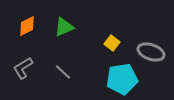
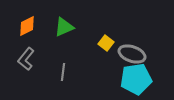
yellow square: moved 6 px left
gray ellipse: moved 19 px left, 2 px down
gray L-shape: moved 3 px right, 9 px up; rotated 20 degrees counterclockwise
gray line: rotated 54 degrees clockwise
cyan pentagon: moved 14 px right
